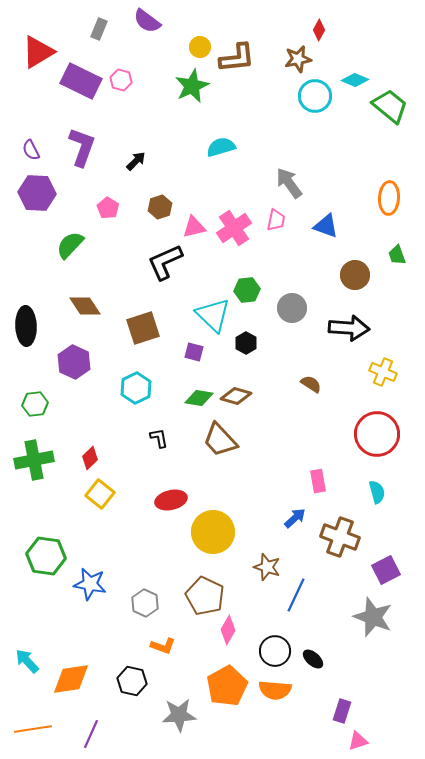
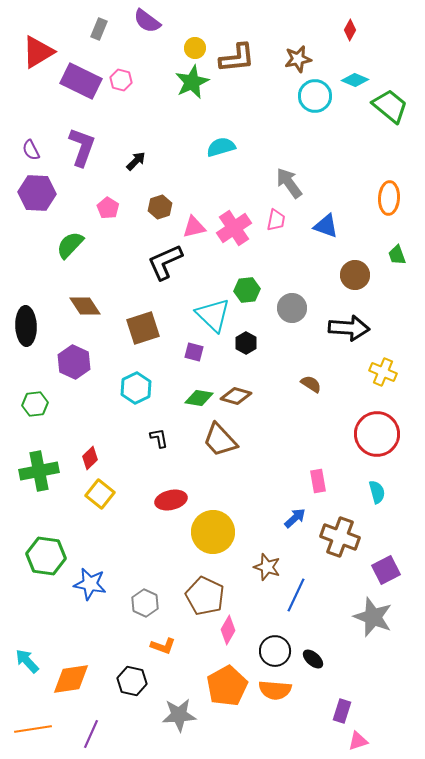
red diamond at (319, 30): moved 31 px right
yellow circle at (200, 47): moved 5 px left, 1 px down
green star at (192, 86): moved 4 px up
green cross at (34, 460): moved 5 px right, 11 px down
